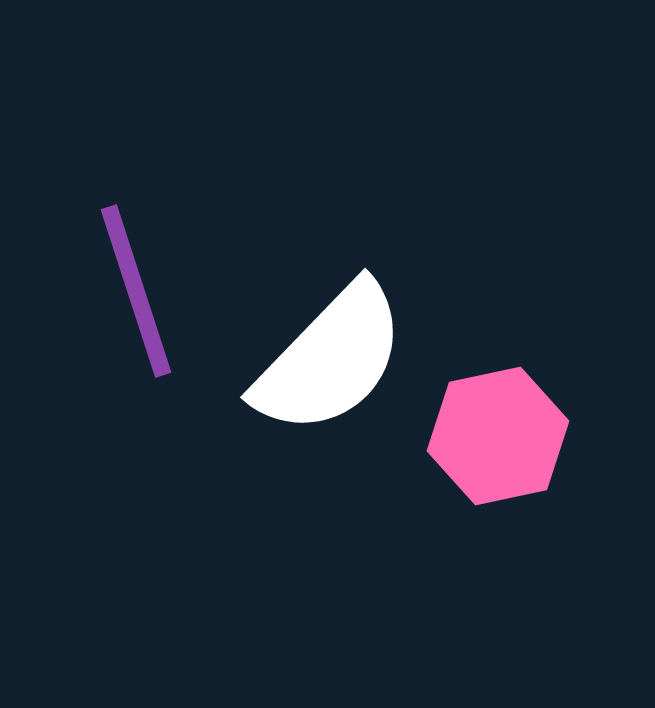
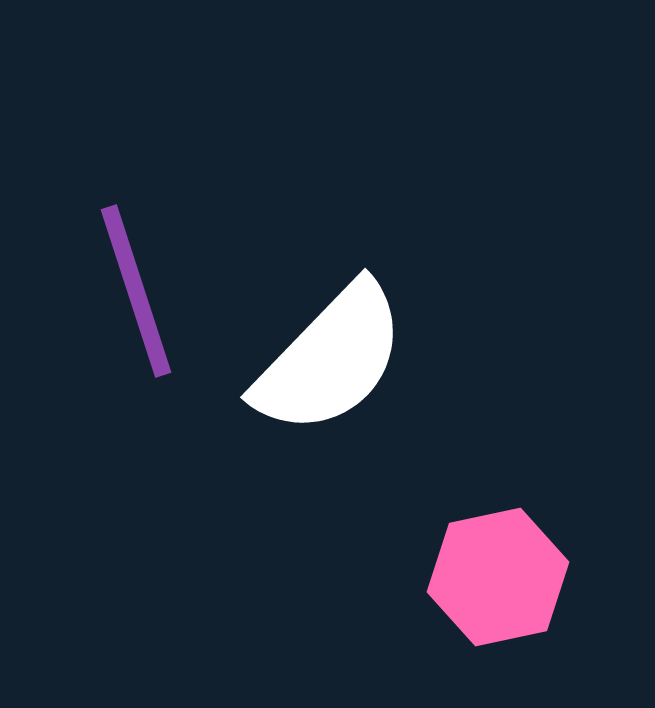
pink hexagon: moved 141 px down
